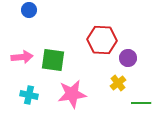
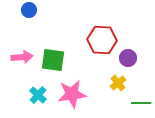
cyan cross: moved 9 px right; rotated 30 degrees clockwise
